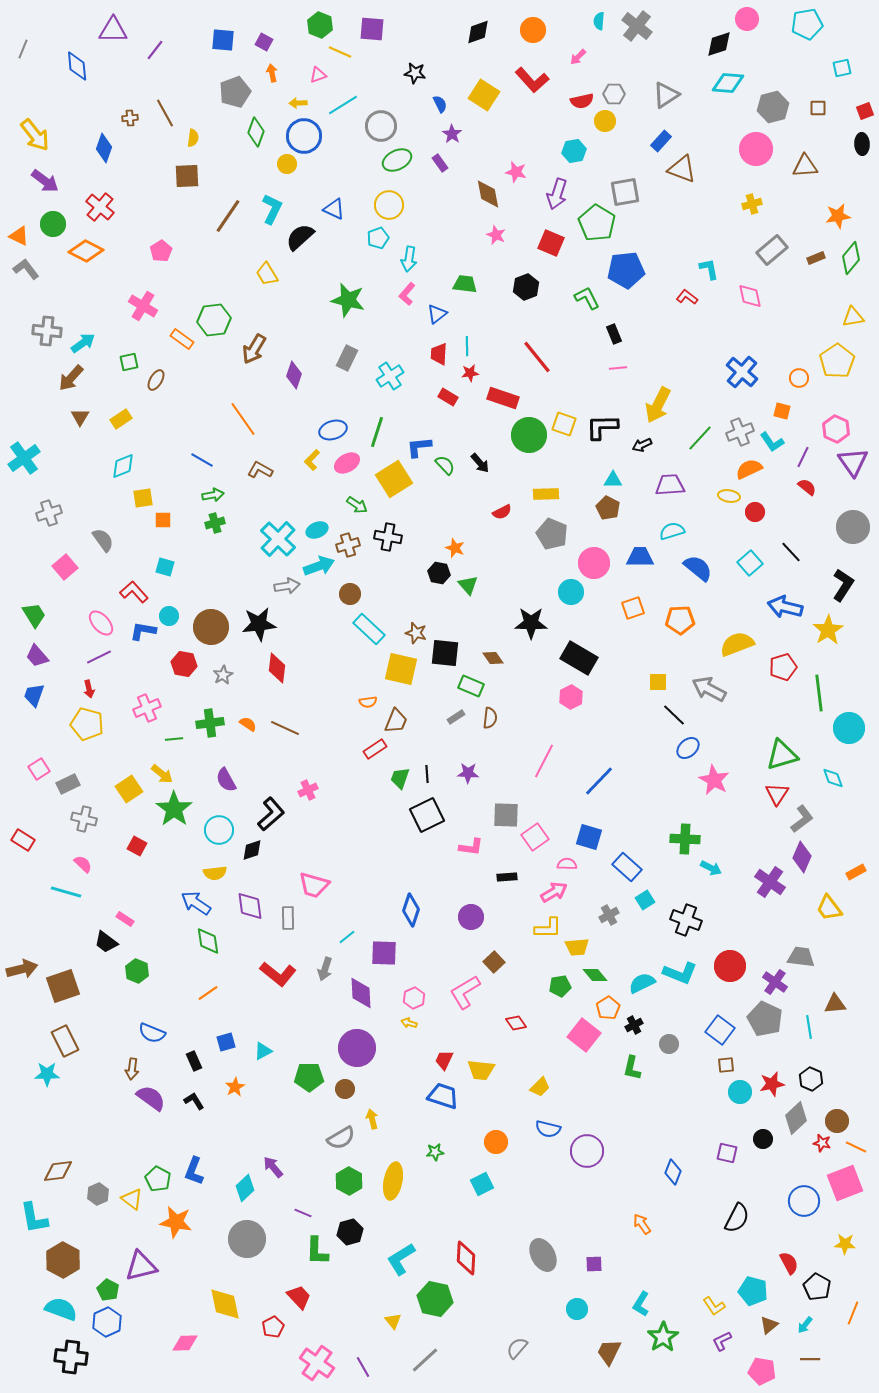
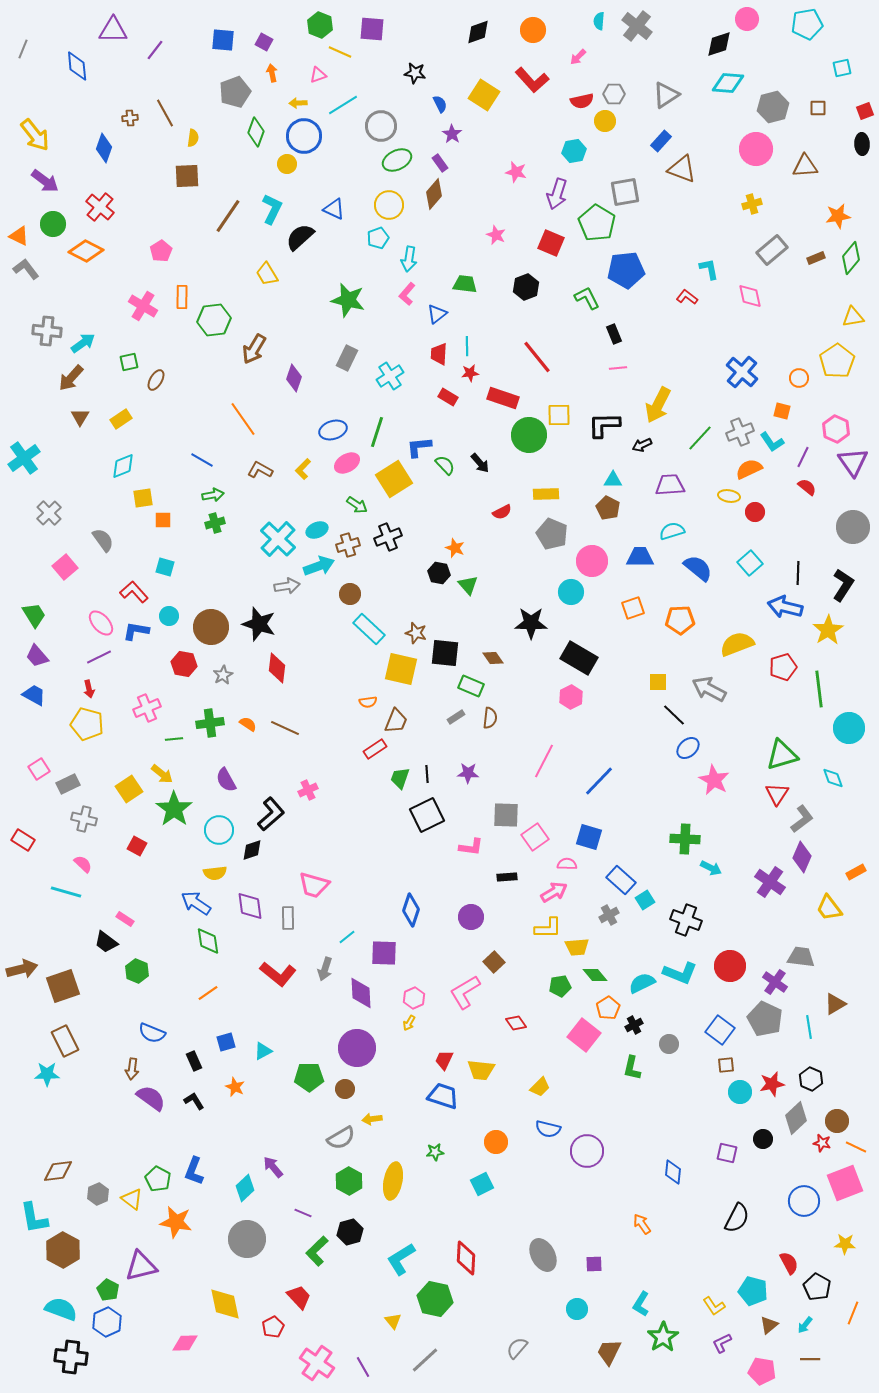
brown diamond at (488, 194): moved 54 px left; rotated 52 degrees clockwise
orange rectangle at (182, 339): moved 42 px up; rotated 55 degrees clockwise
purple diamond at (294, 375): moved 3 px down
yellow square at (564, 424): moved 5 px left, 9 px up; rotated 20 degrees counterclockwise
black L-shape at (602, 427): moved 2 px right, 2 px up
yellow L-shape at (312, 460): moved 9 px left, 9 px down
gray cross at (49, 513): rotated 25 degrees counterclockwise
black cross at (388, 537): rotated 32 degrees counterclockwise
black line at (791, 552): moved 7 px right, 21 px down; rotated 45 degrees clockwise
pink circle at (594, 563): moved 2 px left, 2 px up
black star at (259, 624): rotated 24 degrees clockwise
blue L-shape at (143, 631): moved 7 px left
green line at (819, 693): moved 4 px up
blue trapezoid at (34, 695): rotated 100 degrees clockwise
blue rectangle at (627, 867): moved 6 px left, 13 px down
brown triangle at (835, 1004): rotated 25 degrees counterclockwise
yellow arrow at (409, 1023): rotated 77 degrees counterclockwise
orange star at (235, 1087): rotated 18 degrees counterclockwise
yellow arrow at (372, 1119): rotated 84 degrees counterclockwise
blue diamond at (673, 1172): rotated 15 degrees counterclockwise
green L-shape at (317, 1251): rotated 44 degrees clockwise
brown hexagon at (63, 1260): moved 10 px up
purple L-shape at (722, 1341): moved 2 px down
